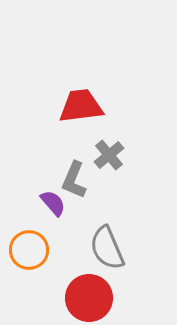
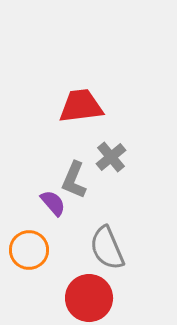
gray cross: moved 2 px right, 2 px down
